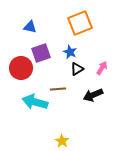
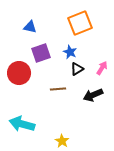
red circle: moved 2 px left, 5 px down
cyan arrow: moved 13 px left, 22 px down
